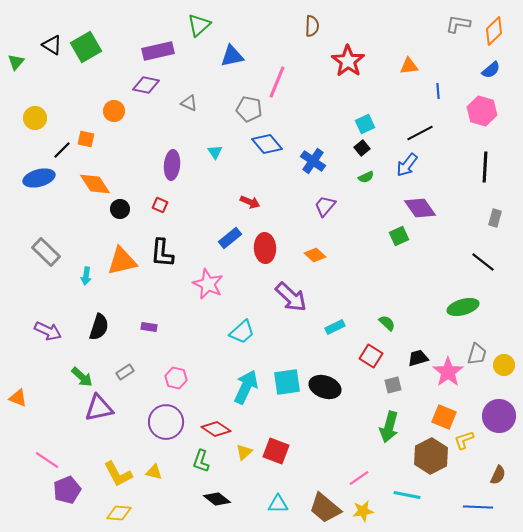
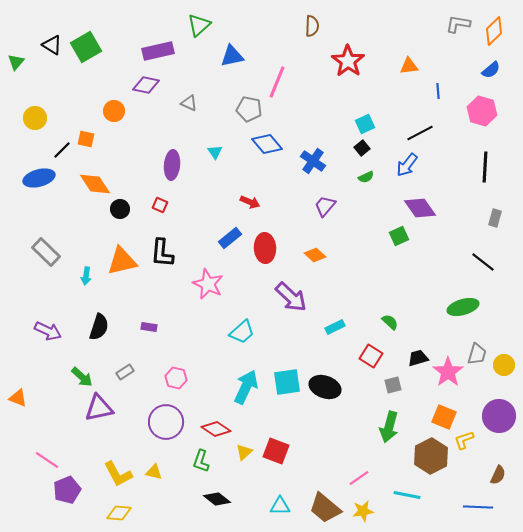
green semicircle at (387, 323): moved 3 px right, 1 px up
cyan triangle at (278, 504): moved 2 px right, 2 px down
